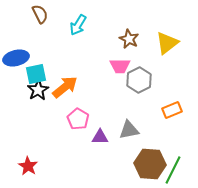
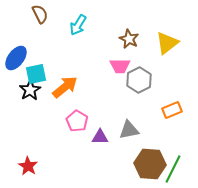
blue ellipse: rotated 40 degrees counterclockwise
black star: moved 8 px left
pink pentagon: moved 1 px left, 2 px down
green line: moved 1 px up
